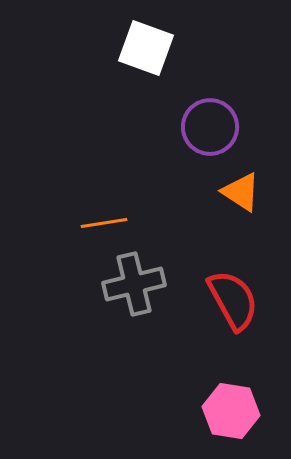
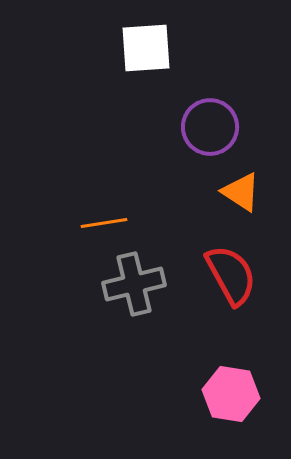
white square: rotated 24 degrees counterclockwise
red semicircle: moved 2 px left, 25 px up
pink hexagon: moved 17 px up
